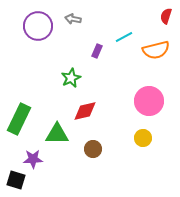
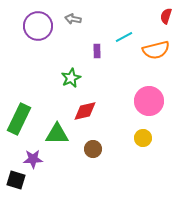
purple rectangle: rotated 24 degrees counterclockwise
